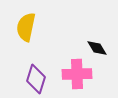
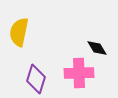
yellow semicircle: moved 7 px left, 5 px down
pink cross: moved 2 px right, 1 px up
